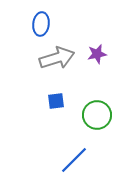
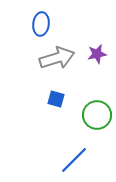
blue square: moved 2 px up; rotated 24 degrees clockwise
